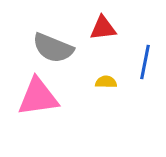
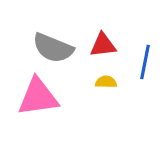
red triangle: moved 17 px down
